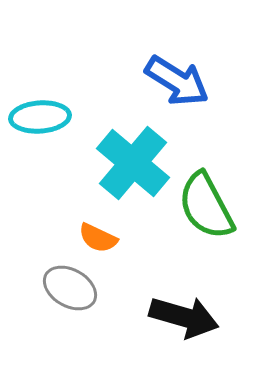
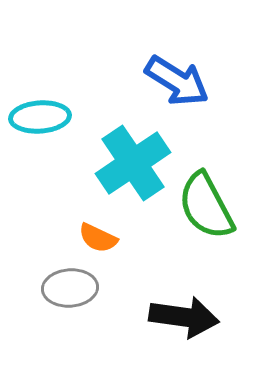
cyan cross: rotated 16 degrees clockwise
gray ellipse: rotated 34 degrees counterclockwise
black arrow: rotated 8 degrees counterclockwise
